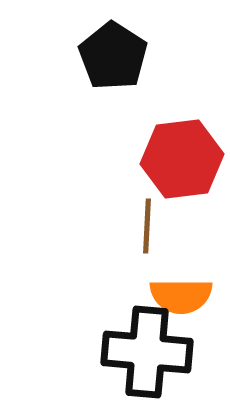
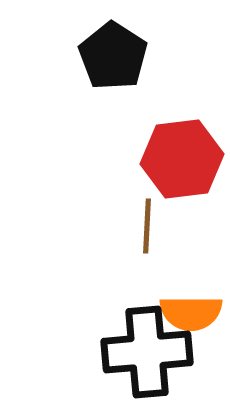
orange semicircle: moved 10 px right, 17 px down
black cross: rotated 10 degrees counterclockwise
